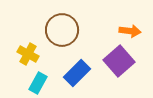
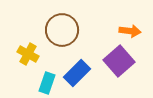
cyan rectangle: moved 9 px right; rotated 10 degrees counterclockwise
